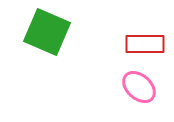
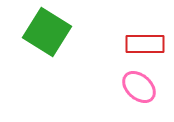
green square: rotated 9 degrees clockwise
